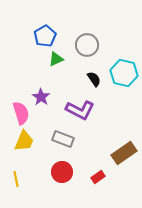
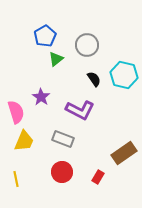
green triangle: rotated 14 degrees counterclockwise
cyan hexagon: moved 2 px down
pink semicircle: moved 5 px left, 1 px up
red rectangle: rotated 24 degrees counterclockwise
